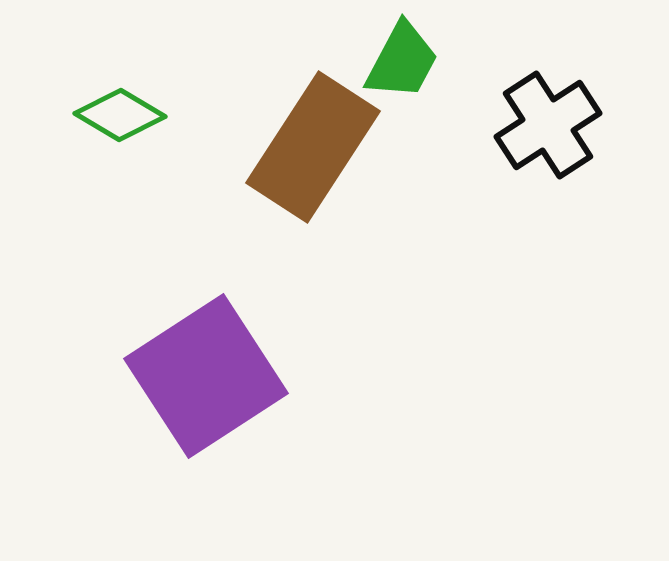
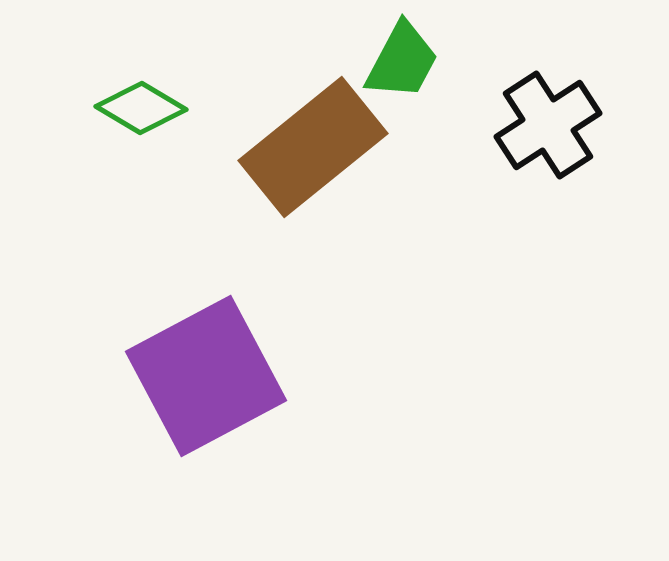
green diamond: moved 21 px right, 7 px up
brown rectangle: rotated 18 degrees clockwise
purple square: rotated 5 degrees clockwise
